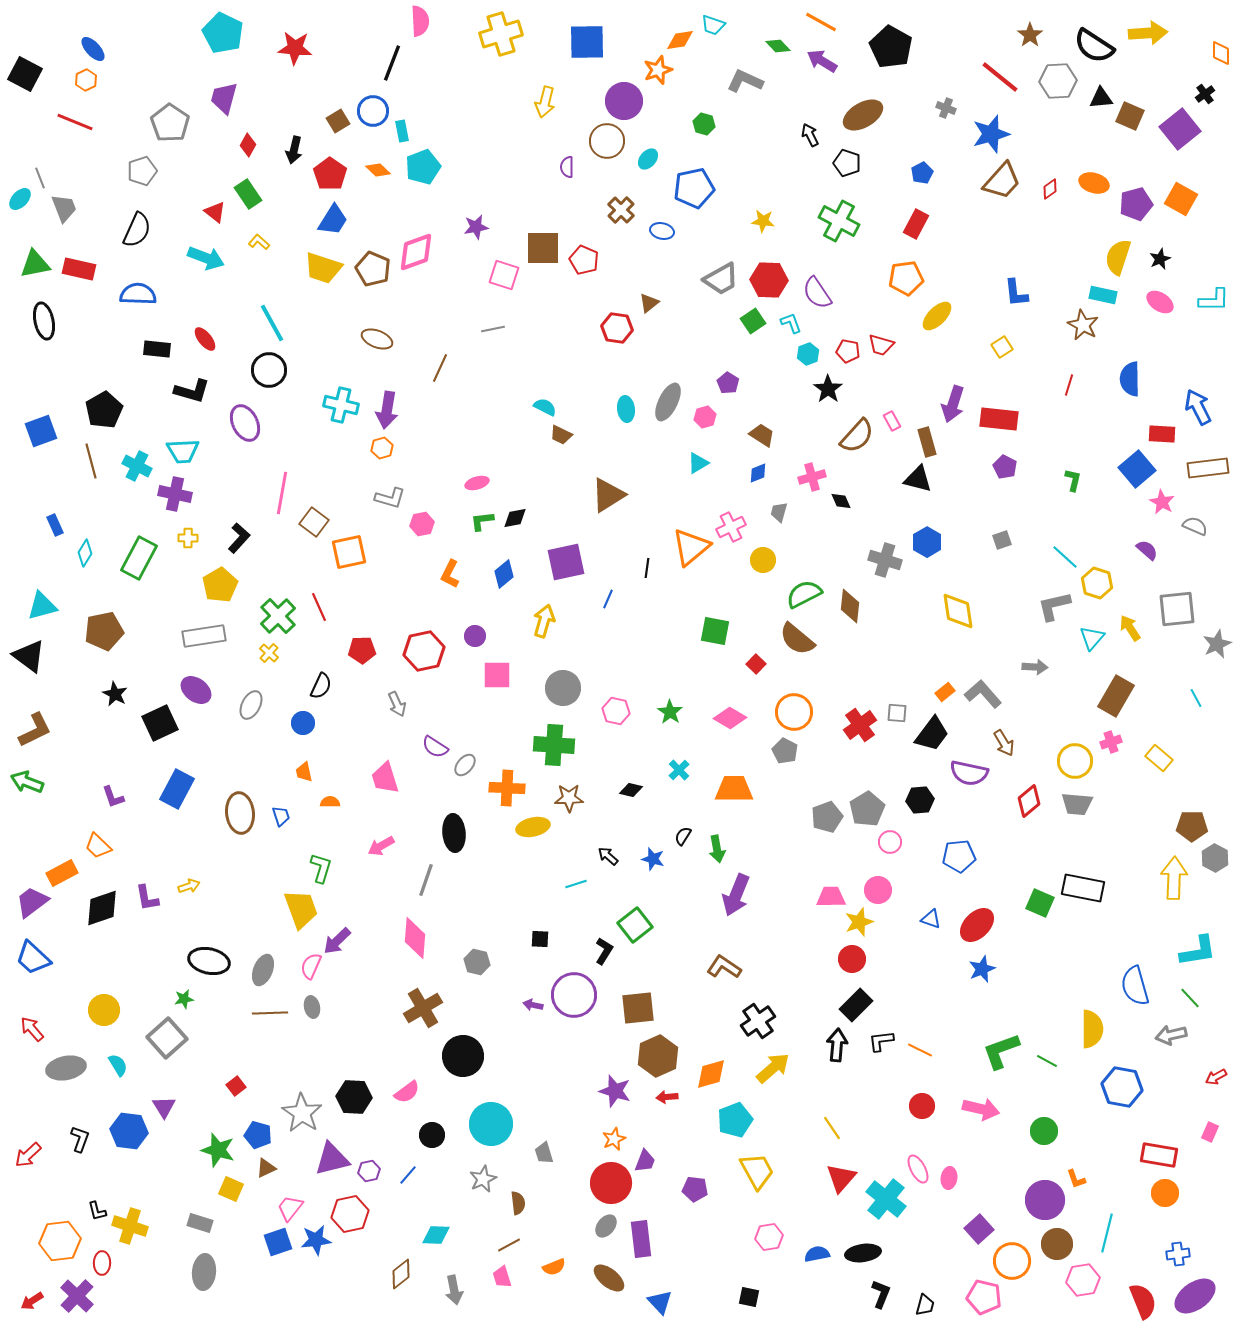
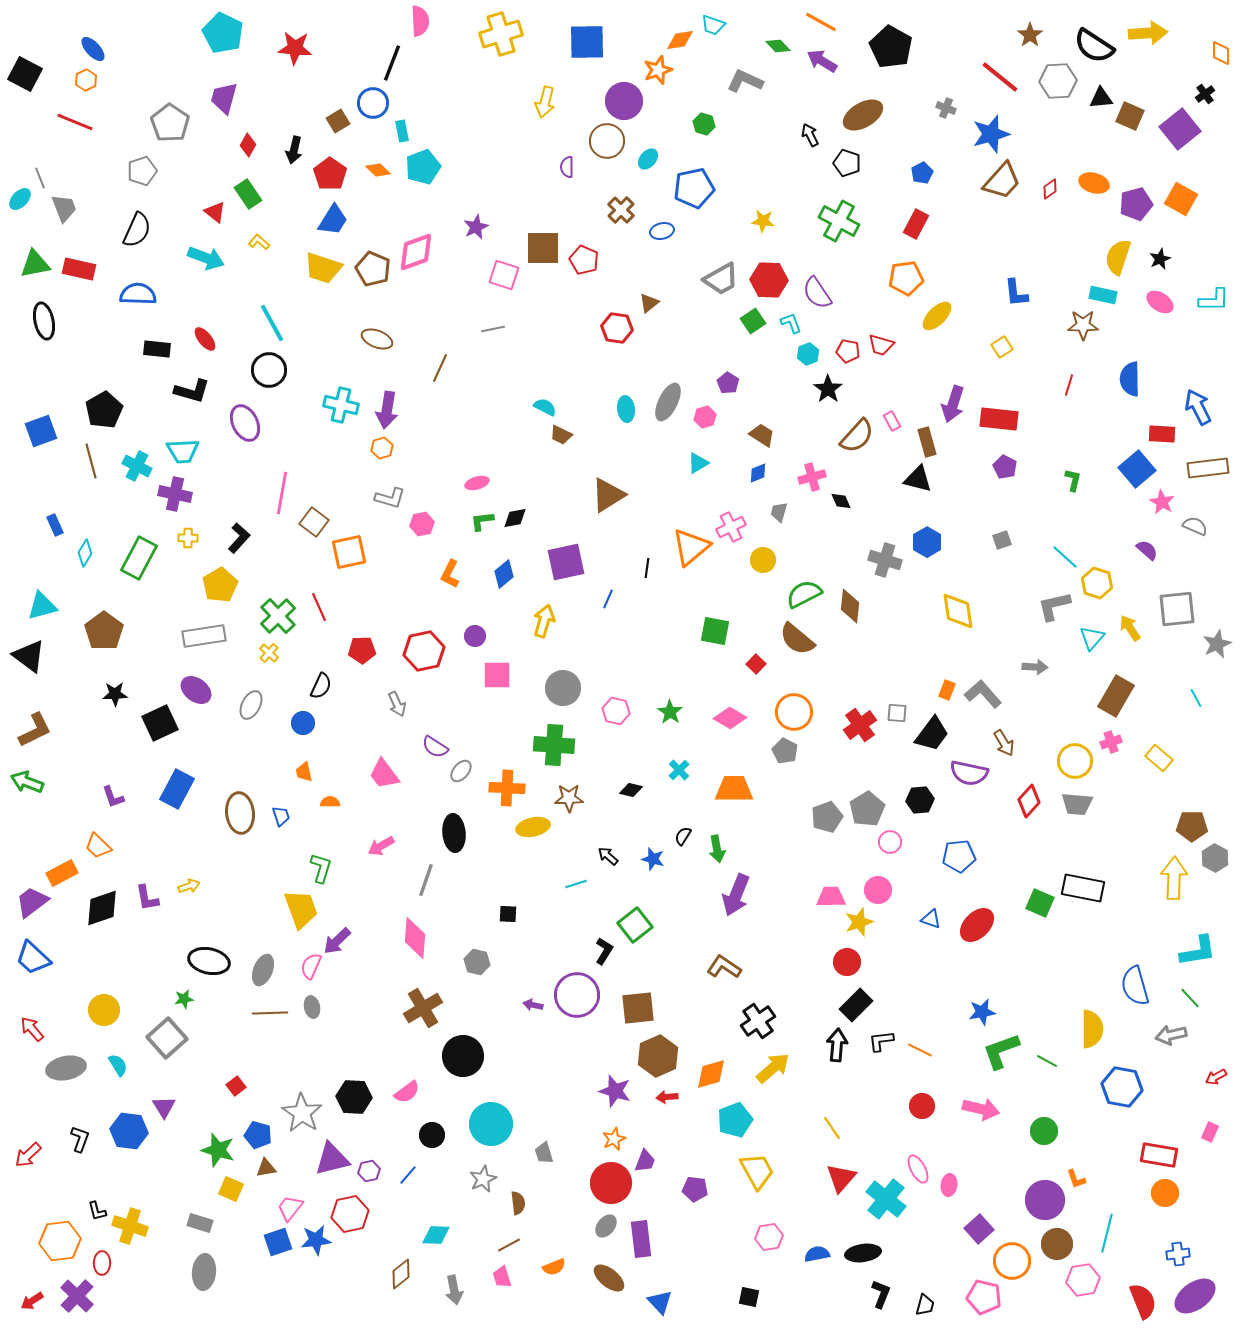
blue circle at (373, 111): moved 8 px up
purple star at (476, 227): rotated 15 degrees counterclockwise
blue ellipse at (662, 231): rotated 25 degrees counterclockwise
brown star at (1083, 325): rotated 28 degrees counterclockwise
brown pentagon at (104, 631): rotated 24 degrees counterclockwise
orange rectangle at (945, 692): moved 2 px right, 2 px up; rotated 30 degrees counterclockwise
black star at (115, 694): rotated 30 degrees counterclockwise
gray ellipse at (465, 765): moved 4 px left, 6 px down
pink trapezoid at (385, 778): moved 1 px left, 4 px up; rotated 20 degrees counterclockwise
red diamond at (1029, 801): rotated 8 degrees counterclockwise
black square at (540, 939): moved 32 px left, 25 px up
red circle at (852, 959): moved 5 px left, 3 px down
blue star at (982, 969): moved 43 px down; rotated 12 degrees clockwise
purple circle at (574, 995): moved 3 px right
brown triangle at (266, 1168): rotated 15 degrees clockwise
pink ellipse at (949, 1178): moved 7 px down
